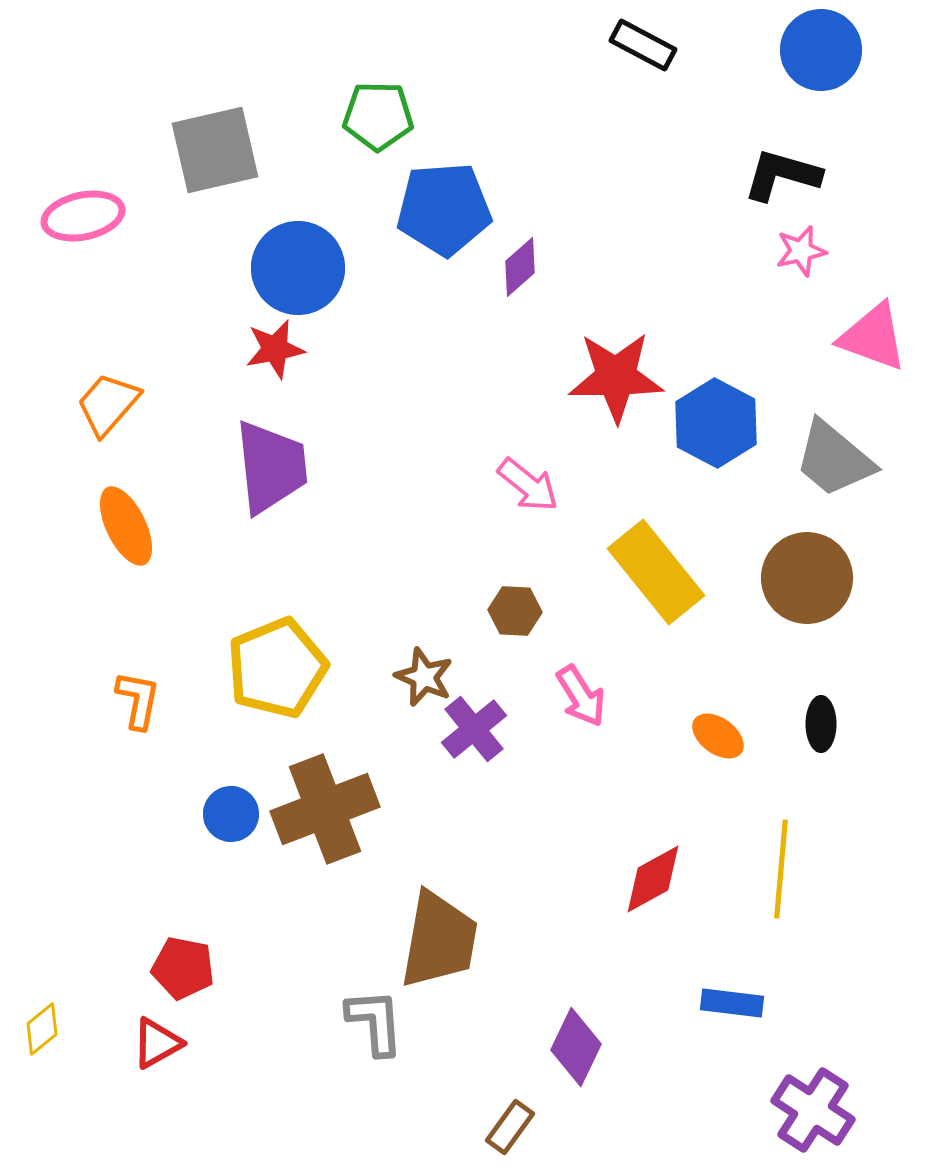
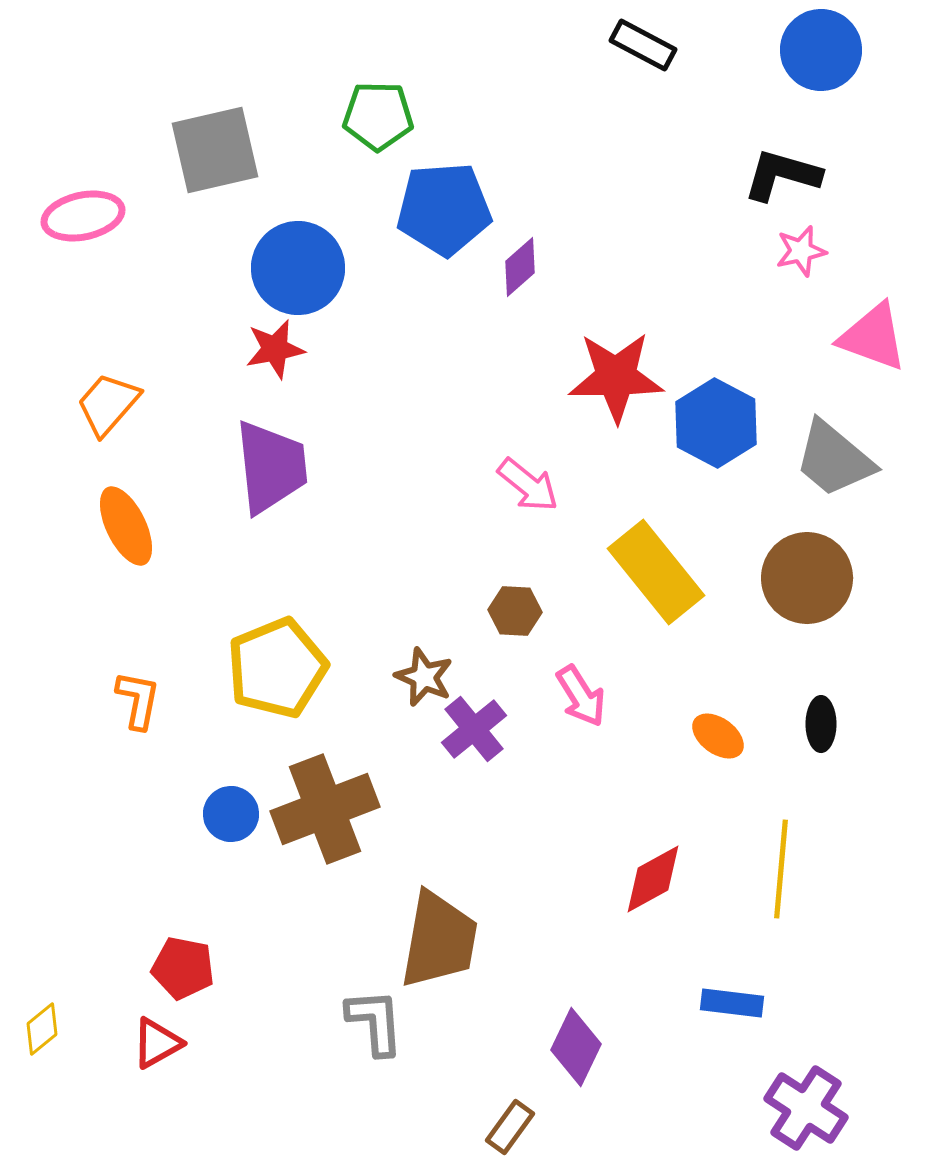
purple cross at (813, 1110): moved 7 px left, 2 px up
